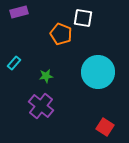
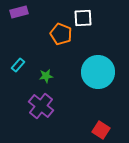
white square: rotated 12 degrees counterclockwise
cyan rectangle: moved 4 px right, 2 px down
red square: moved 4 px left, 3 px down
